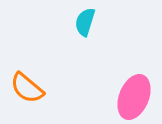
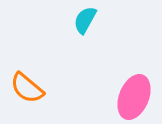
cyan semicircle: moved 2 px up; rotated 12 degrees clockwise
